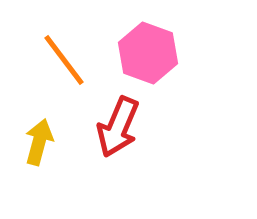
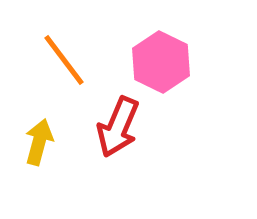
pink hexagon: moved 13 px right, 9 px down; rotated 6 degrees clockwise
